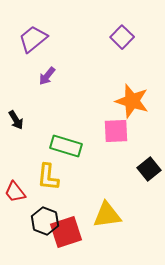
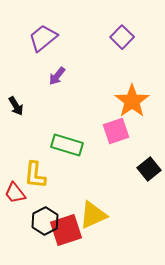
purple trapezoid: moved 10 px right, 1 px up
purple arrow: moved 10 px right
orange star: rotated 20 degrees clockwise
black arrow: moved 14 px up
pink square: rotated 16 degrees counterclockwise
green rectangle: moved 1 px right, 1 px up
yellow L-shape: moved 13 px left, 2 px up
red trapezoid: moved 1 px down
yellow triangle: moved 14 px left; rotated 16 degrees counterclockwise
black hexagon: rotated 12 degrees clockwise
red square: moved 2 px up
